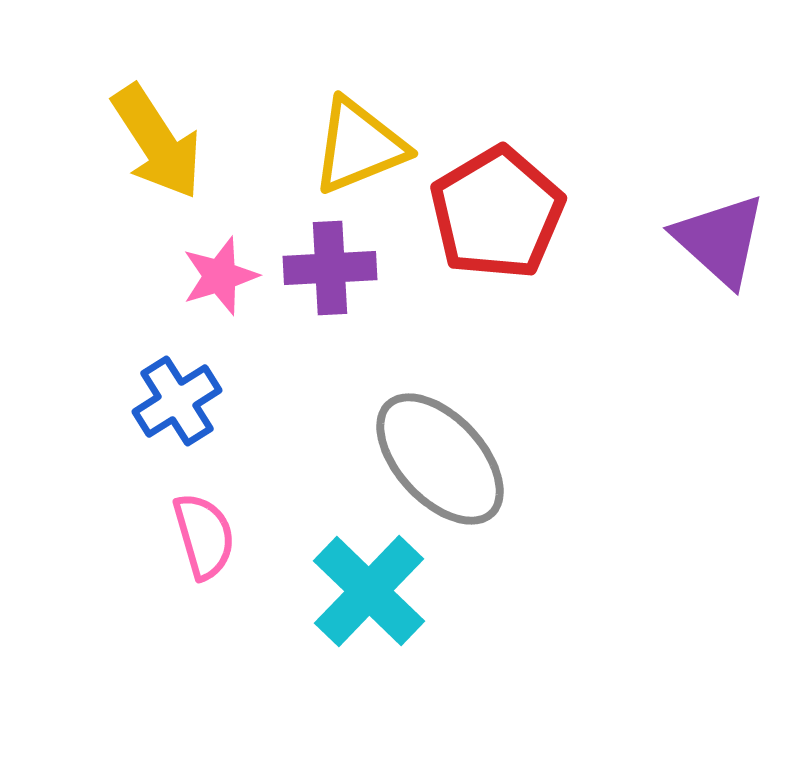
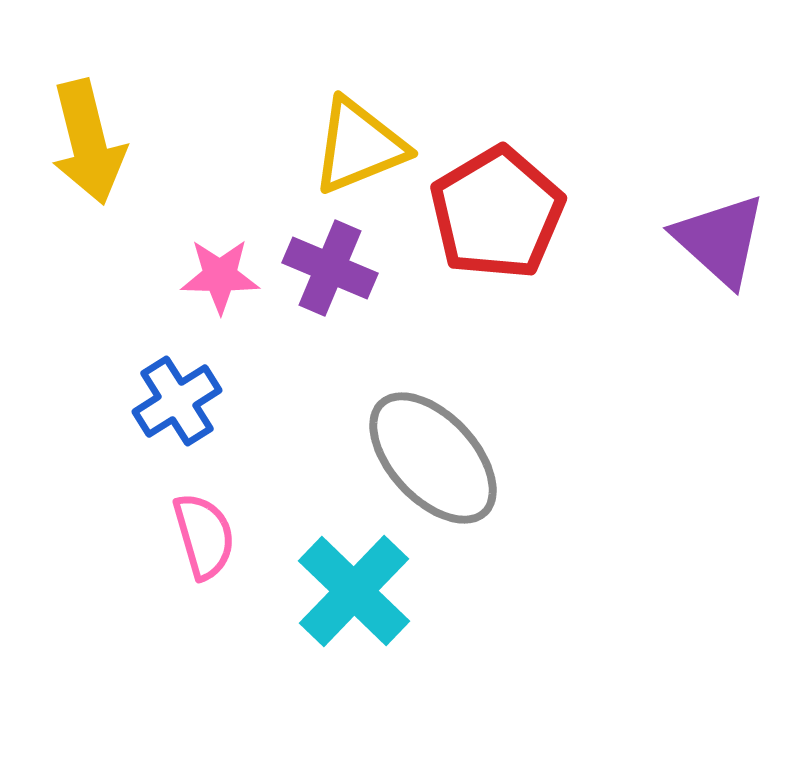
yellow arrow: moved 69 px left; rotated 19 degrees clockwise
purple cross: rotated 26 degrees clockwise
pink star: rotated 18 degrees clockwise
gray ellipse: moved 7 px left, 1 px up
cyan cross: moved 15 px left
